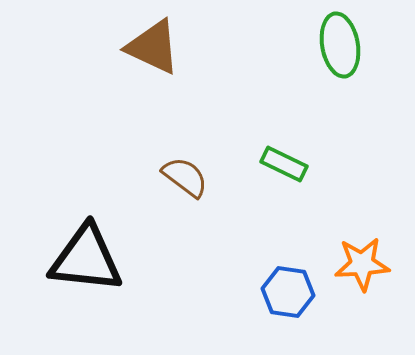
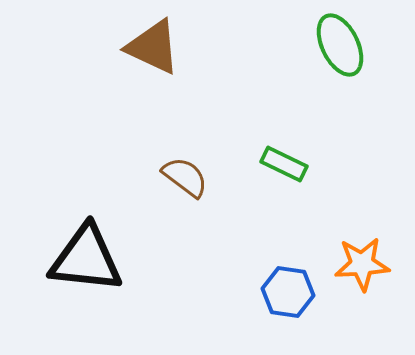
green ellipse: rotated 16 degrees counterclockwise
